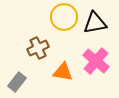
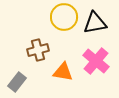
brown cross: moved 2 px down; rotated 10 degrees clockwise
